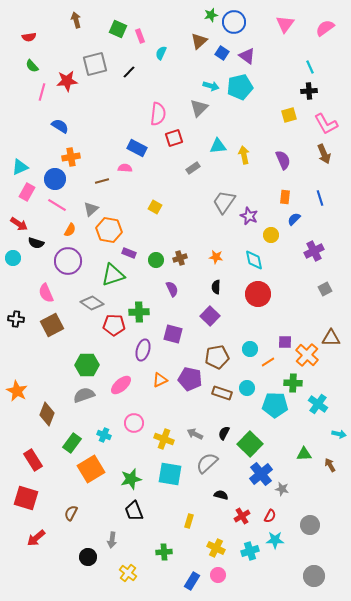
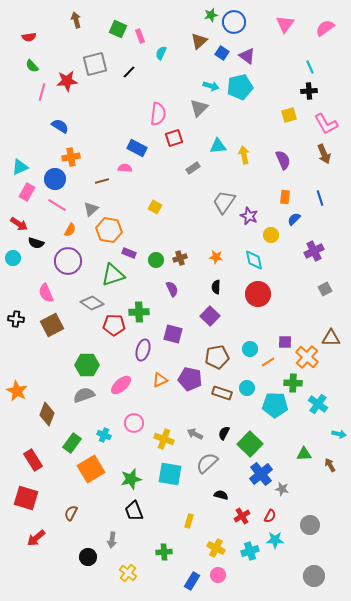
orange cross at (307, 355): moved 2 px down
